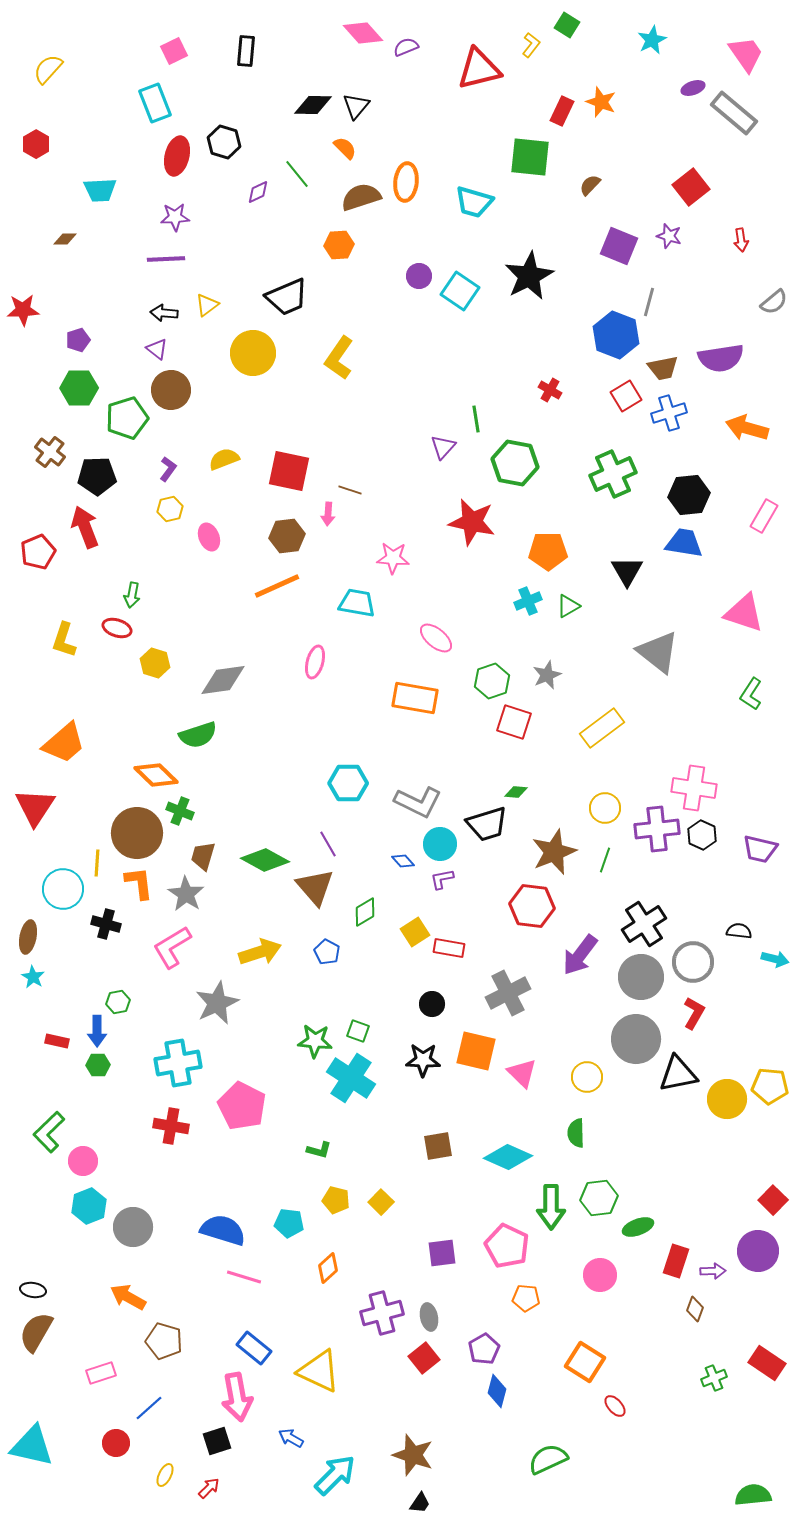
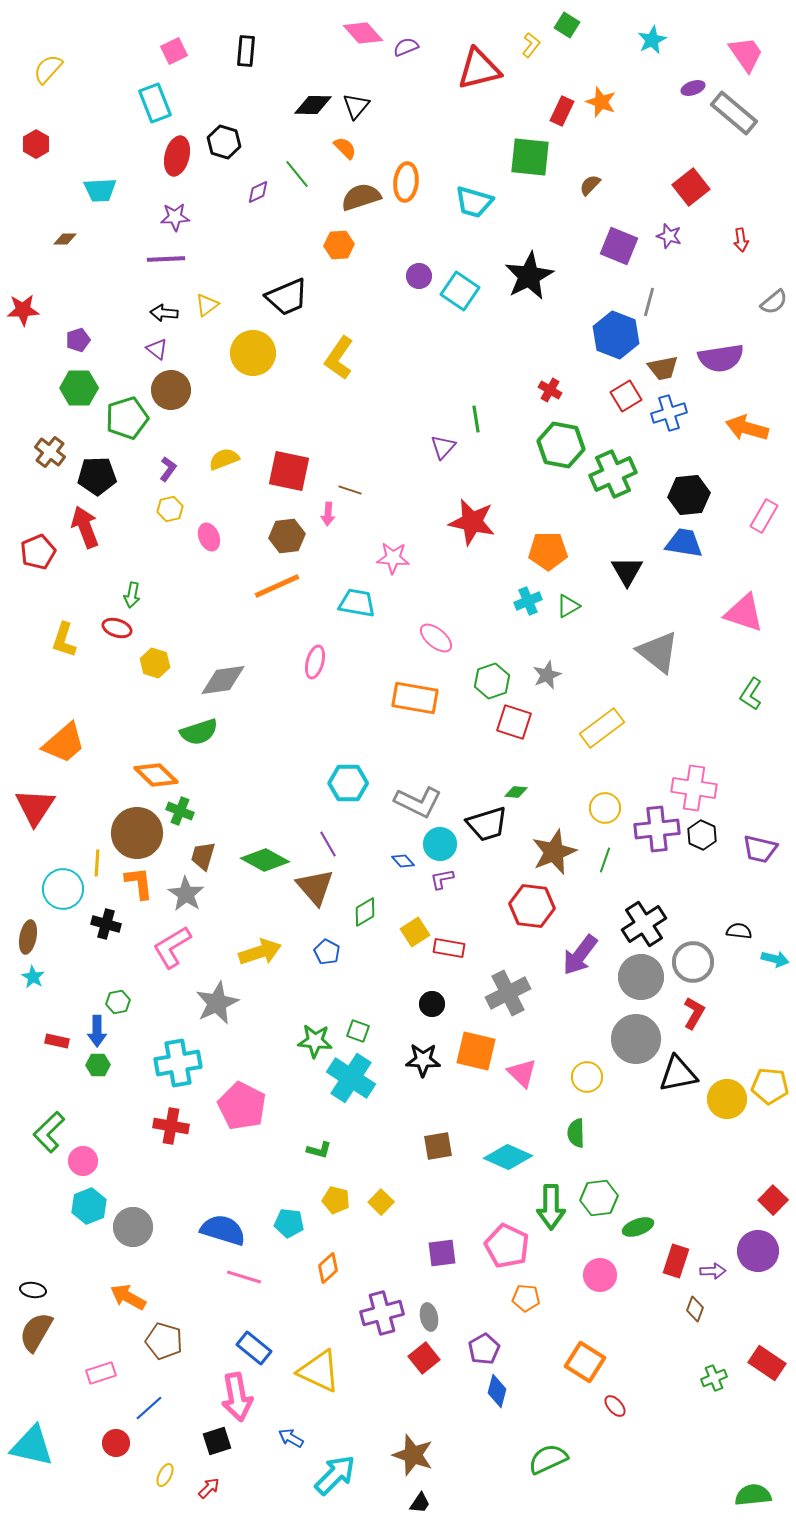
green hexagon at (515, 463): moved 46 px right, 18 px up
green semicircle at (198, 735): moved 1 px right, 3 px up
